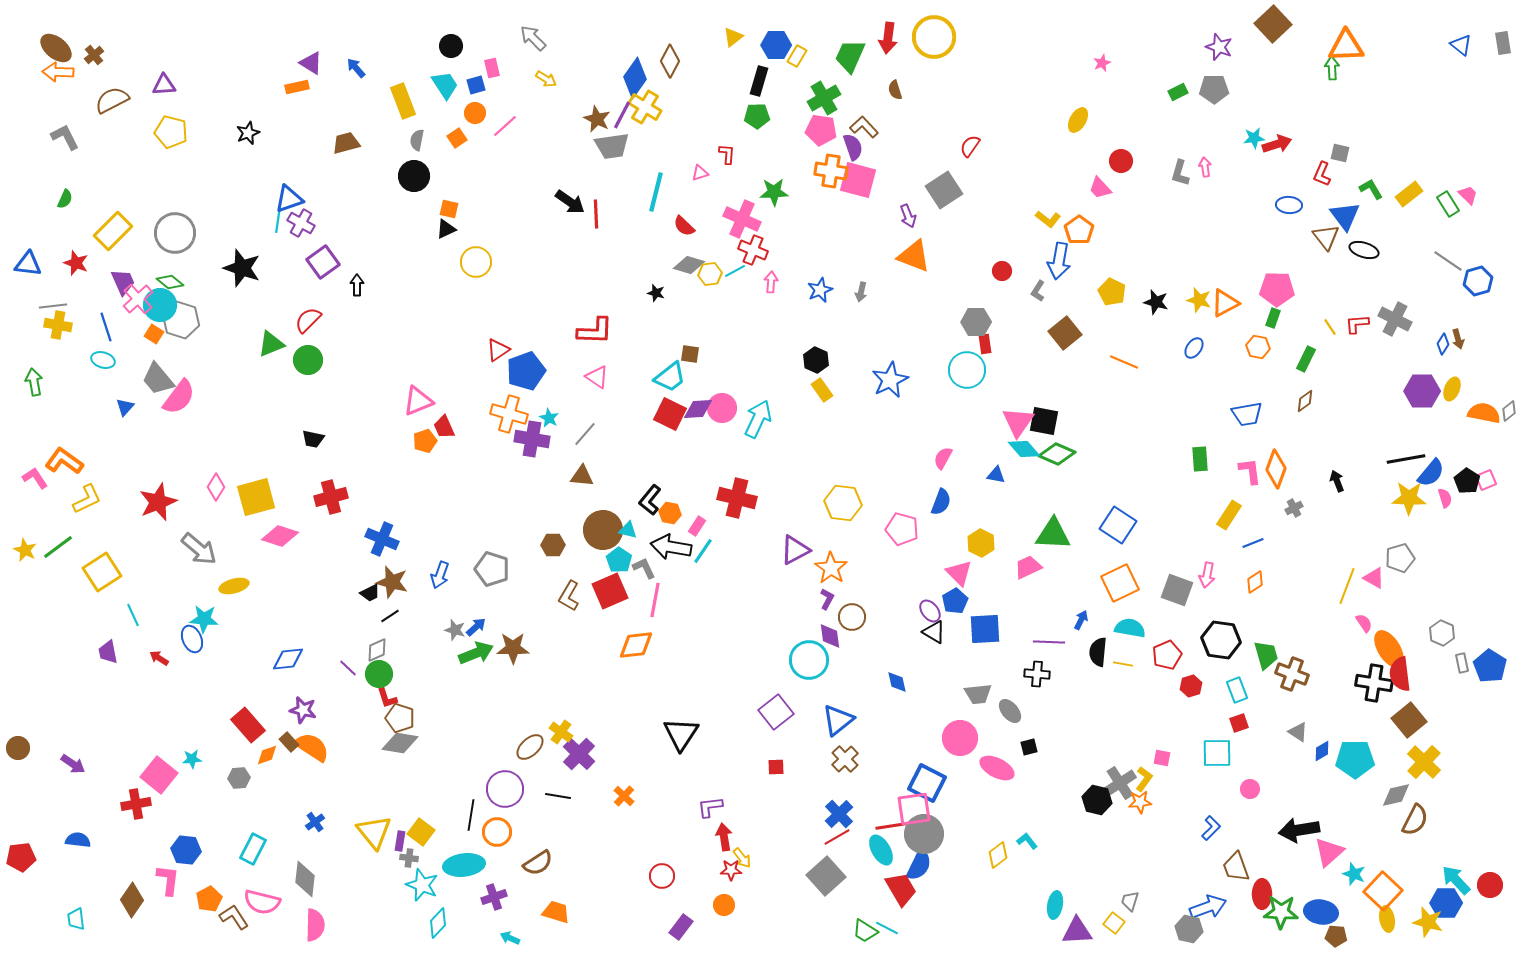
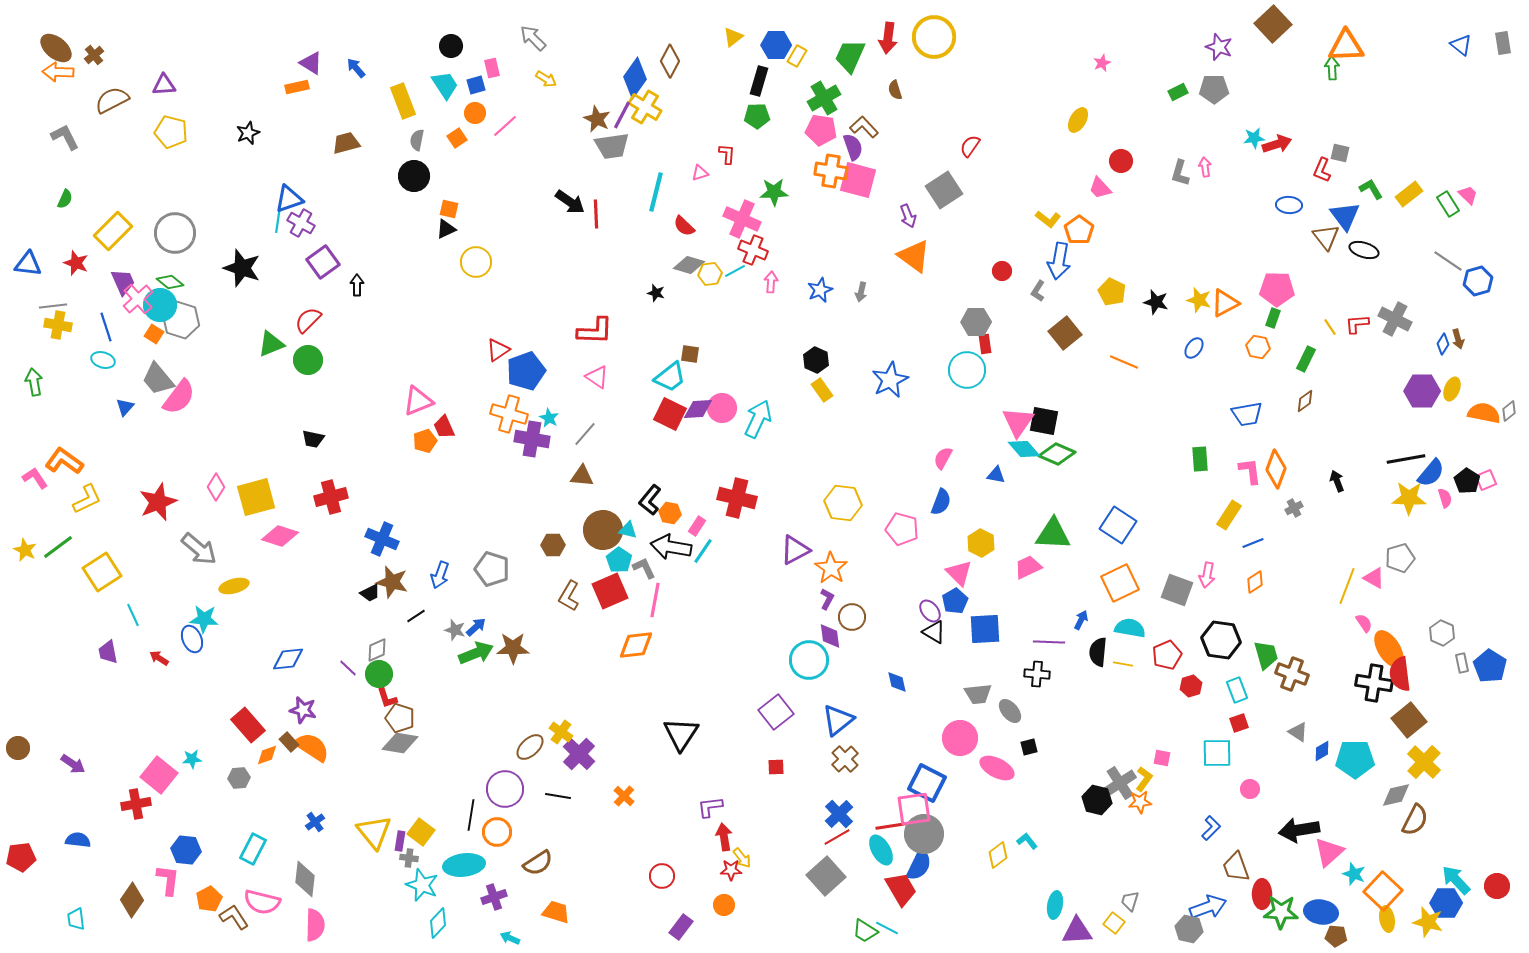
red L-shape at (1322, 174): moved 4 px up
orange triangle at (914, 256): rotated 15 degrees clockwise
black line at (390, 616): moved 26 px right
red circle at (1490, 885): moved 7 px right, 1 px down
